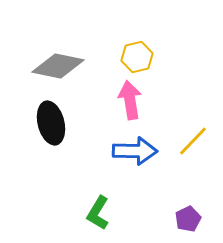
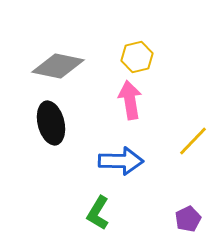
blue arrow: moved 14 px left, 10 px down
